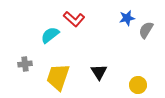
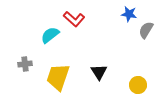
blue star: moved 2 px right, 4 px up; rotated 21 degrees clockwise
